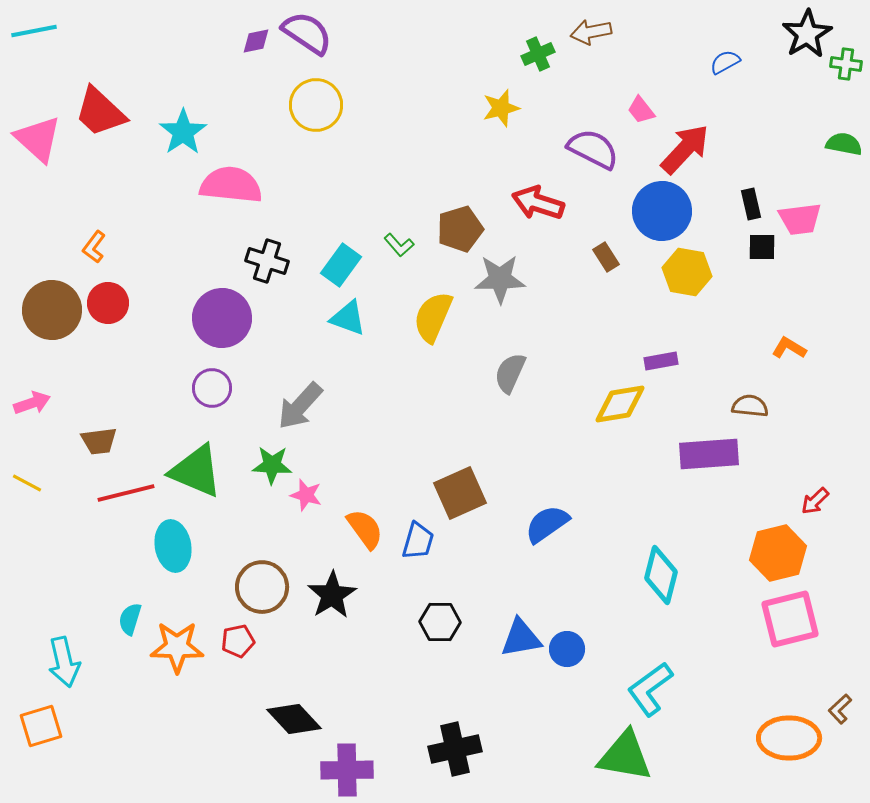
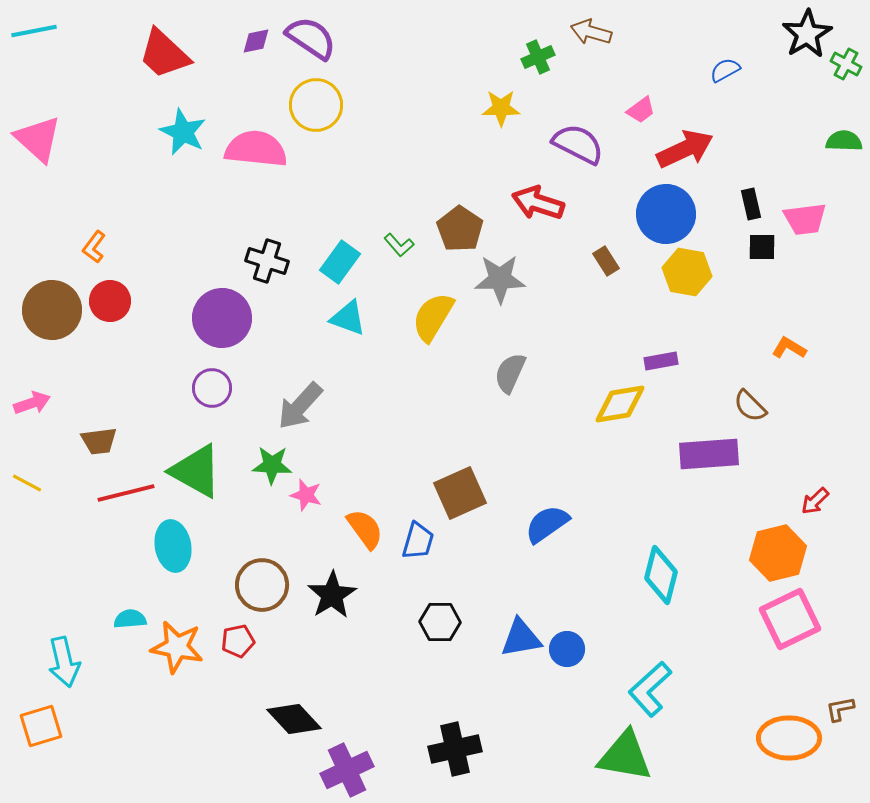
brown arrow at (591, 32): rotated 27 degrees clockwise
purple semicircle at (307, 33): moved 4 px right, 5 px down
green cross at (538, 54): moved 3 px down
blue semicircle at (725, 62): moved 8 px down
green cross at (846, 64): rotated 20 degrees clockwise
yellow star at (501, 108): rotated 15 degrees clockwise
pink trapezoid at (641, 110): rotated 88 degrees counterclockwise
red trapezoid at (100, 112): moved 64 px right, 58 px up
cyan star at (183, 132): rotated 12 degrees counterclockwise
green semicircle at (844, 144): moved 3 px up; rotated 9 degrees counterclockwise
purple semicircle at (593, 149): moved 15 px left, 5 px up
red arrow at (685, 149): rotated 22 degrees clockwise
pink semicircle at (231, 185): moved 25 px right, 36 px up
blue circle at (662, 211): moved 4 px right, 3 px down
pink trapezoid at (800, 219): moved 5 px right
brown pentagon at (460, 229): rotated 21 degrees counterclockwise
brown rectangle at (606, 257): moved 4 px down
cyan rectangle at (341, 265): moved 1 px left, 3 px up
red circle at (108, 303): moved 2 px right, 2 px up
yellow semicircle at (433, 317): rotated 8 degrees clockwise
brown semicircle at (750, 406): rotated 141 degrees counterclockwise
green triangle at (196, 471): rotated 6 degrees clockwise
brown circle at (262, 587): moved 2 px up
cyan semicircle at (130, 619): rotated 68 degrees clockwise
pink square at (790, 619): rotated 12 degrees counterclockwise
orange star at (177, 647): rotated 10 degrees clockwise
cyan L-shape at (650, 689): rotated 6 degrees counterclockwise
brown L-shape at (840, 709): rotated 32 degrees clockwise
purple cross at (347, 770): rotated 24 degrees counterclockwise
